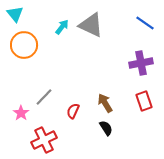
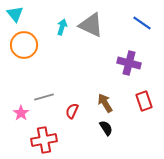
blue line: moved 3 px left
cyan arrow: rotated 21 degrees counterclockwise
purple cross: moved 12 px left; rotated 25 degrees clockwise
gray line: rotated 30 degrees clockwise
red semicircle: moved 1 px left
red cross: rotated 15 degrees clockwise
